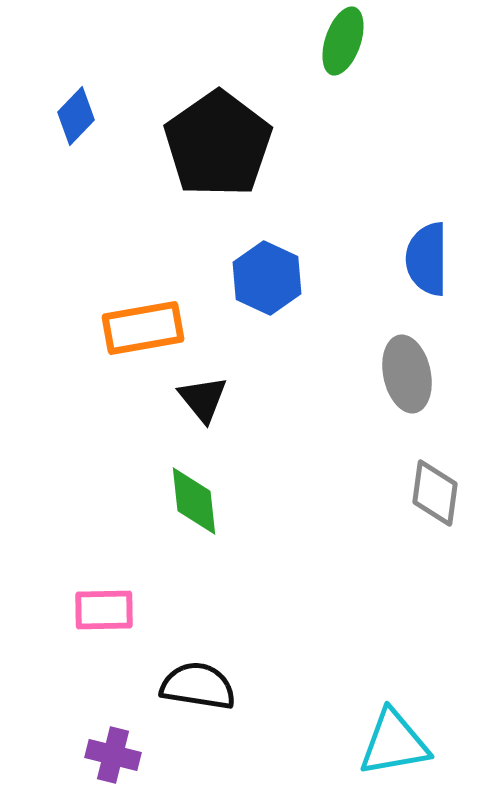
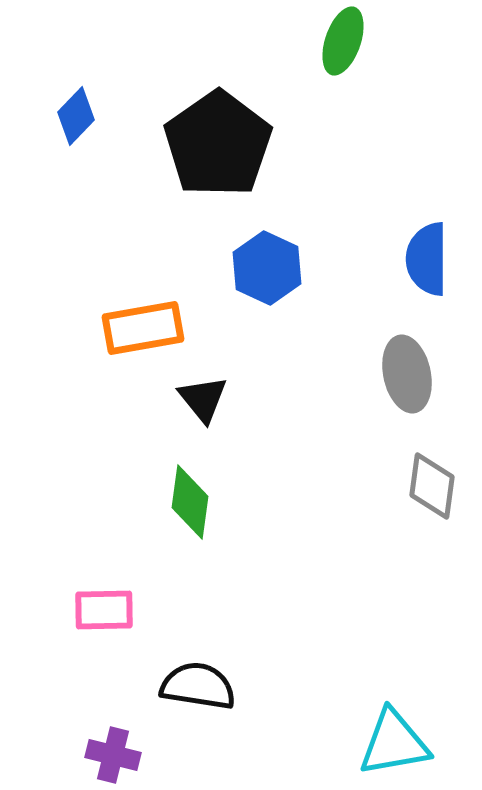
blue hexagon: moved 10 px up
gray diamond: moved 3 px left, 7 px up
green diamond: moved 4 px left, 1 px down; rotated 14 degrees clockwise
